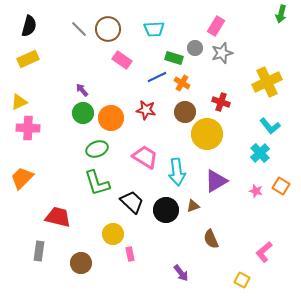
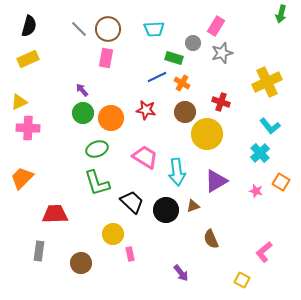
gray circle at (195, 48): moved 2 px left, 5 px up
pink rectangle at (122, 60): moved 16 px left, 2 px up; rotated 66 degrees clockwise
orange square at (281, 186): moved 4 px up
red trapezoid at (58, 217): moved 3 px left, 3 px up; rotated 16 degrees counterclockwise
